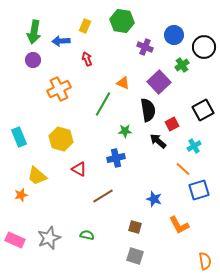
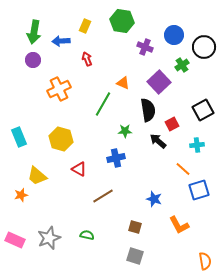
cyan cross: moved 3 px right, 1 px up; rotated 24 degrees clockwise
